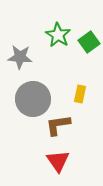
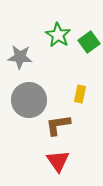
gray circle: moved 4 px left, 1 px down
